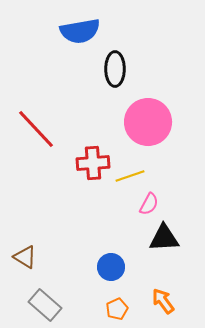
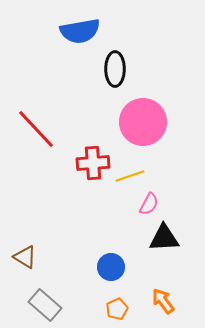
pink circle: moved 5 px left
